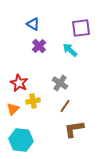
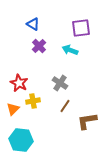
cyan arrow: rotated 21 degrees counterclockwise
brown L-shape: moved 13 px right, 8 px up
